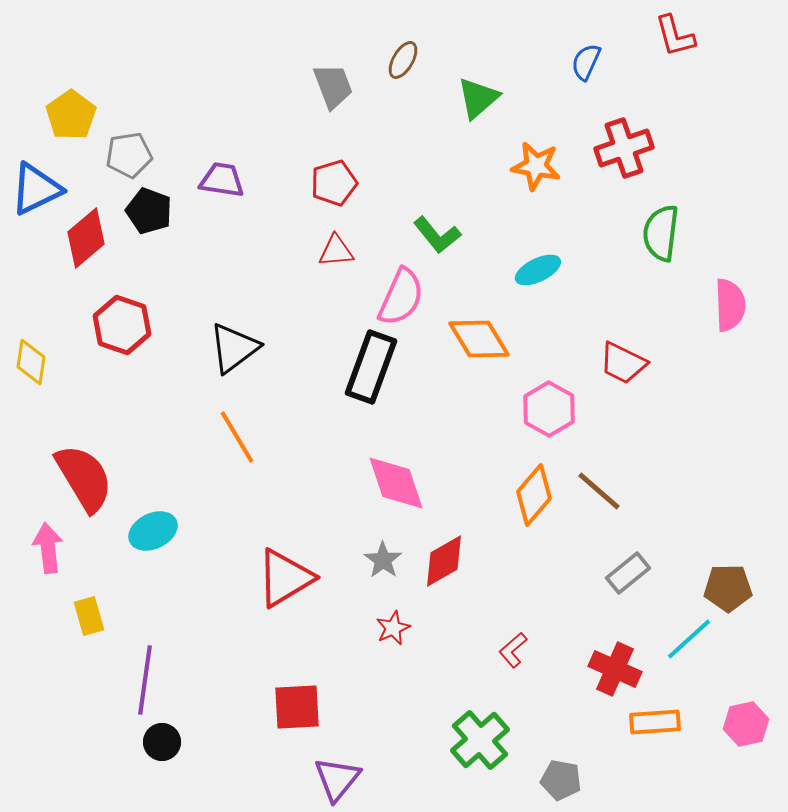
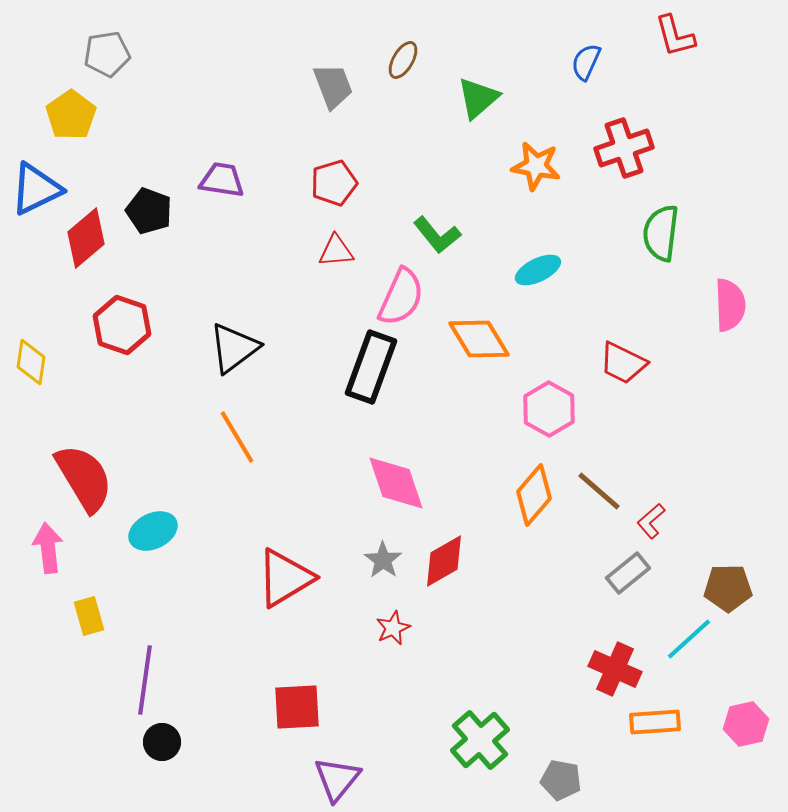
gray pentagon at (129, 155): moved 22 px left, 101 px up
red L-shape at (513, 650): moved 138 px right, 129 px up
